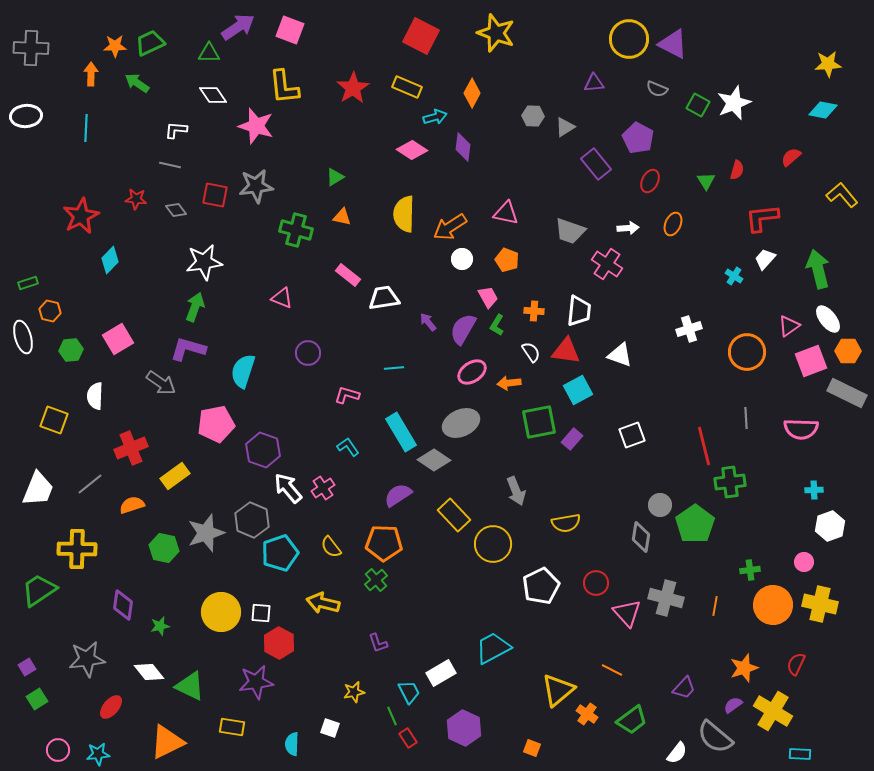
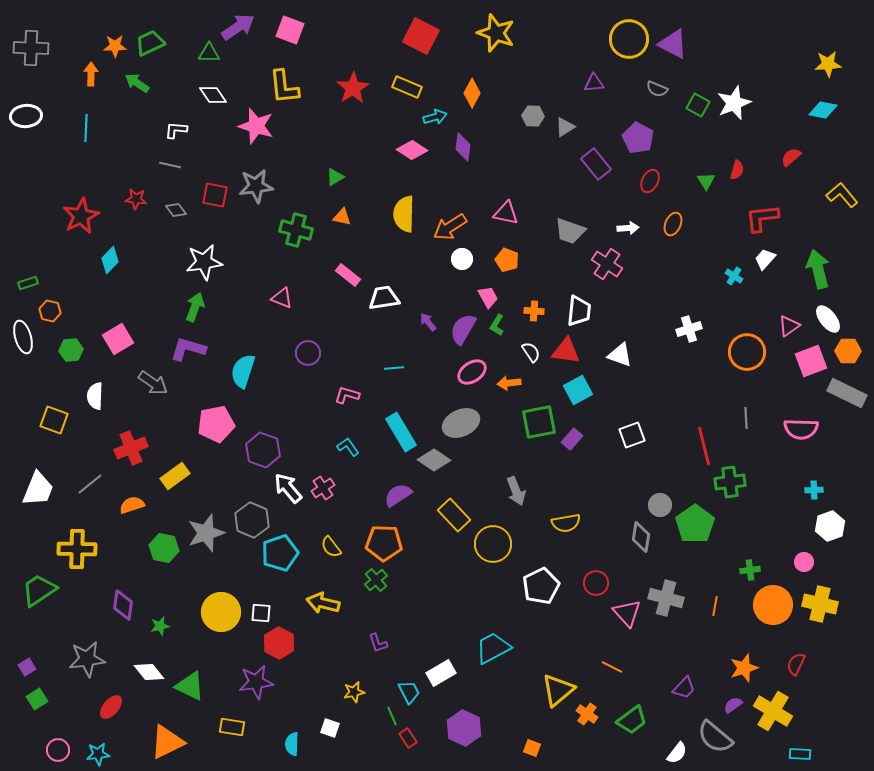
gray arrow at (161, 383): moved 8 px left
orange line at (612, 670): moved 3 px up
